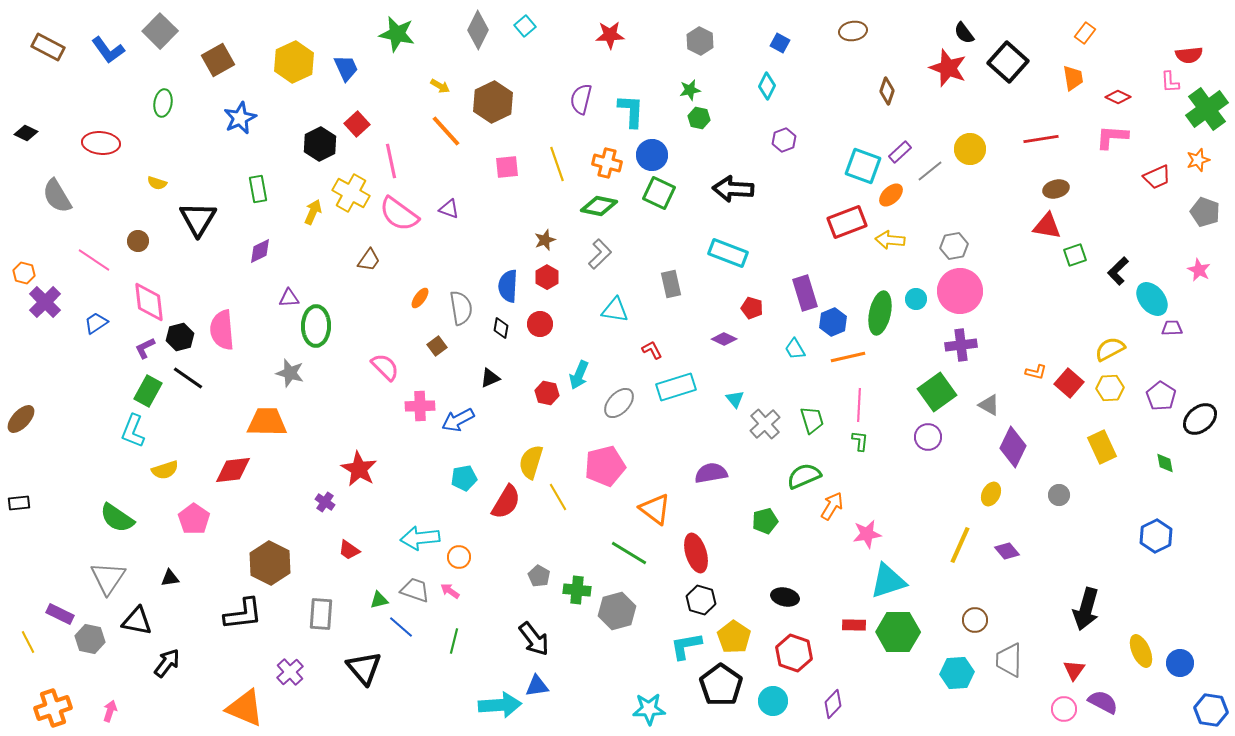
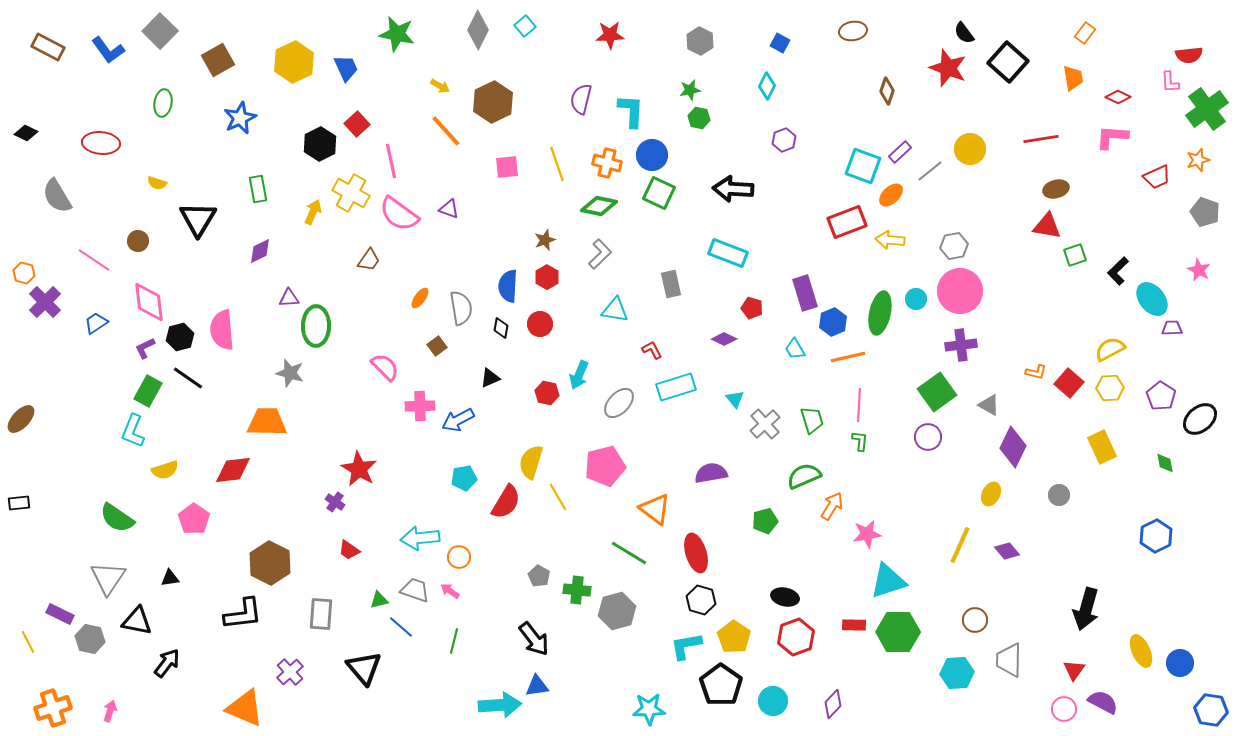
purple cross at (325, 502): moved 10 px right
red hexagon at (794, 653): moved 2 px right, 16 px up; rotated 21 degrees clockwise
